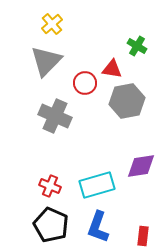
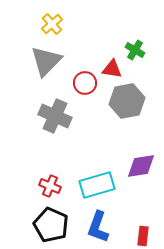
green cross: moved 2 px left, 4 px down
